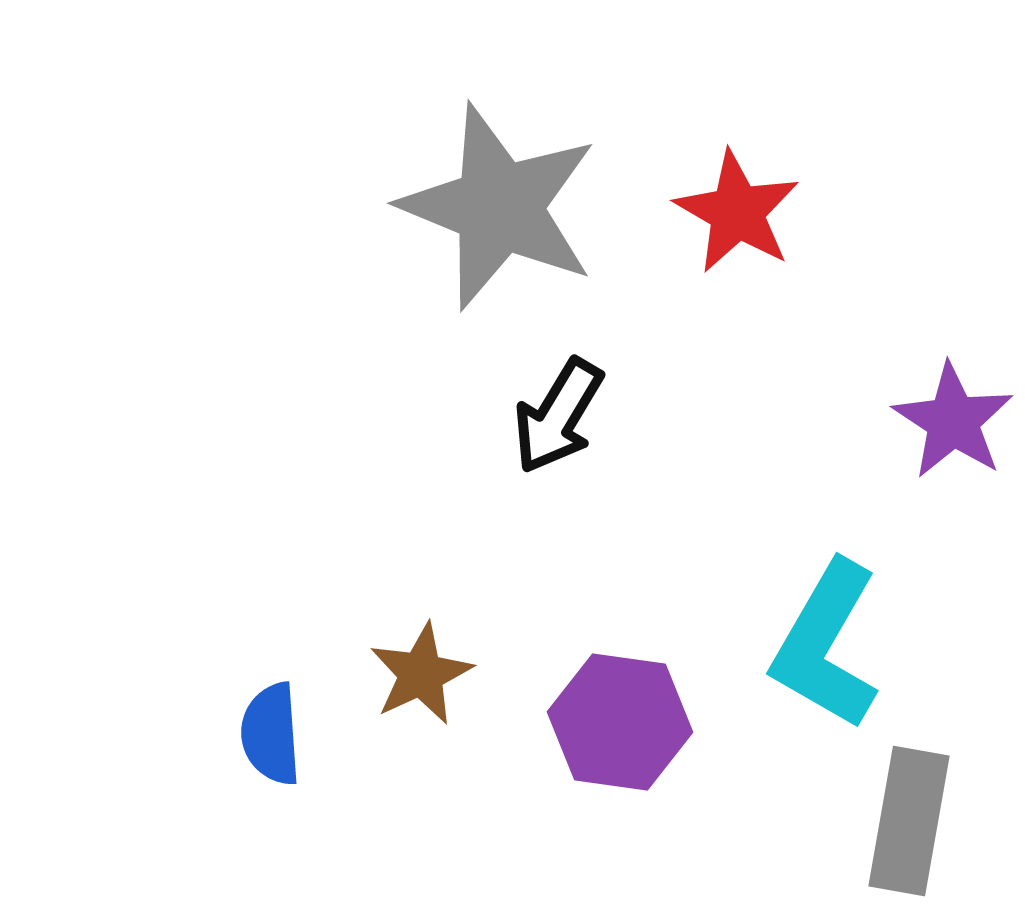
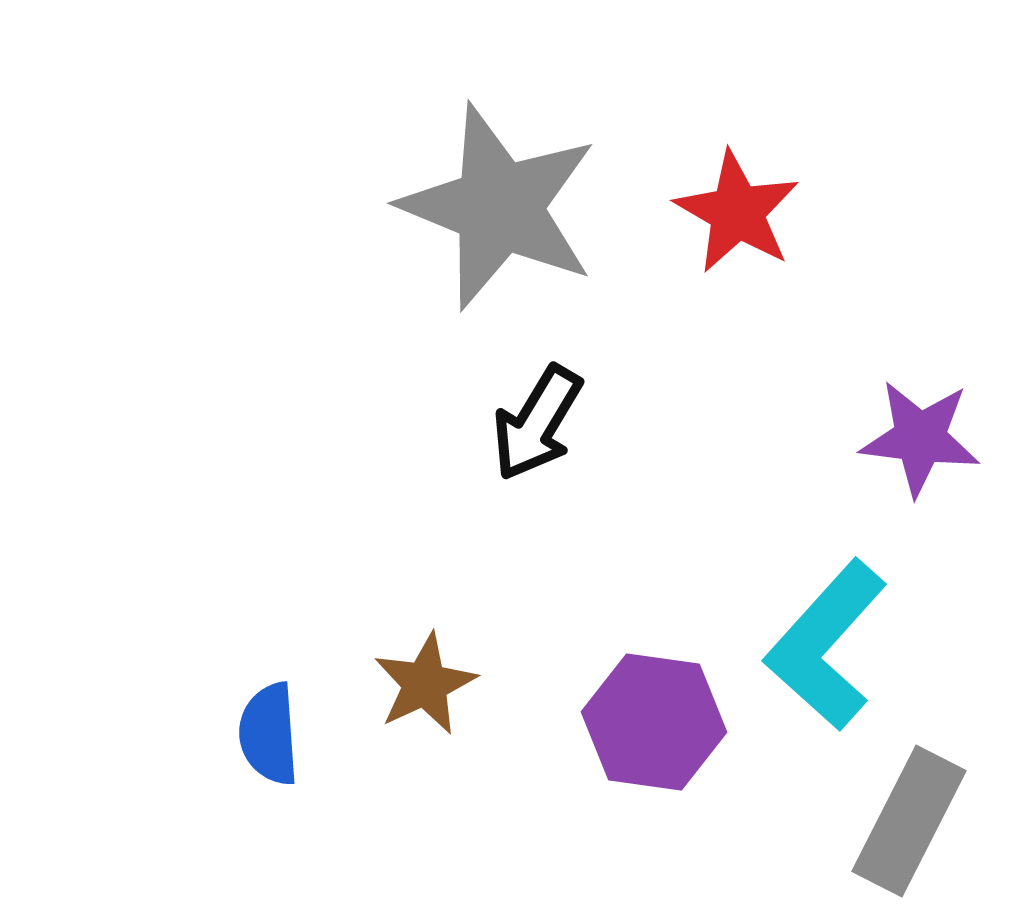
black arrow: moved 21 px left, 7 px down
purple star: moved 33 px left, 17 px down; rotated 26 degrees counterclockwise
cyan L-shape: rotated 12 degrees clockwise
brown star: moved 4 px right, 10 px down
purple hexagon: moved 34 px right
blue semicircle: moved 2 px left
gray rectangle: rotated 17 degrees clockwise
